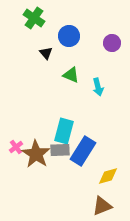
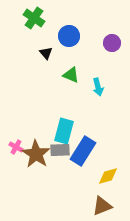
pink cross: rotated 24 degrees counterclockwise
